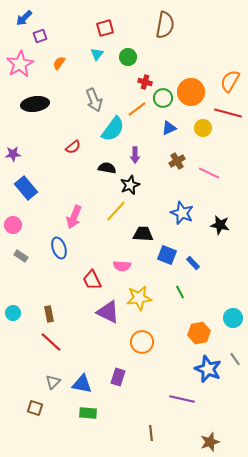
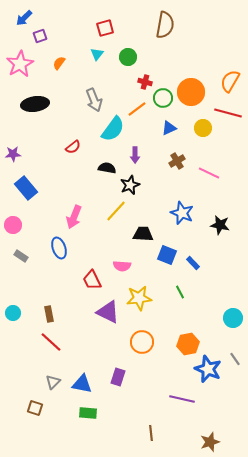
orange hexagon at (199, 333): moved 11 px left, 11 px down
